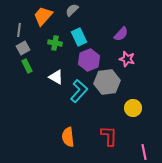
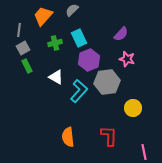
cyan rectangle: moved 1 px down
green cross: rotated 24 degrees counterclockwise
